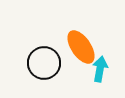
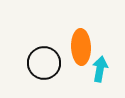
orange ellipse: rotated 32 degrees clockwise
